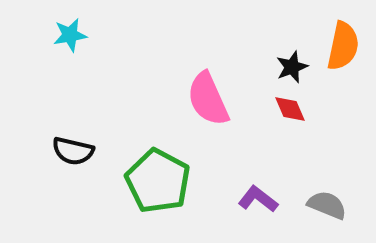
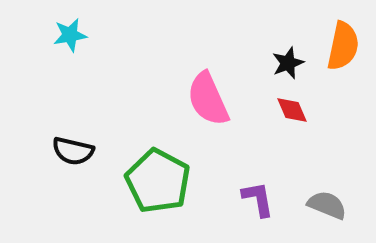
black star: moved 4 px left, 4 px up
red diamond: moved 2 px right, 1 px down
purple L-shape: rotated 42 degrees clockwise
